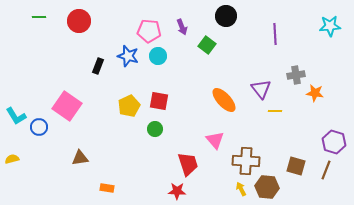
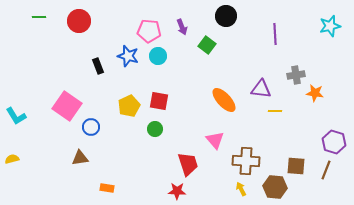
cyan star: rotated 10 degrees counterclockwise
black rectangle: rotated 42 degrees counterclockwise
purple triangle: rotated 45 degrees counterclockwise
blue circle: moved 52 px right
brown square: rotated 12 degrees counterclockwise
brown hexagon: moved 8 px right
